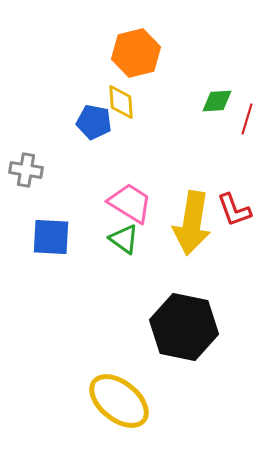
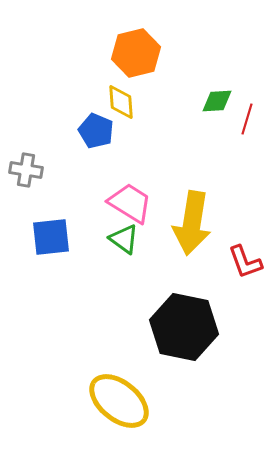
blue pentagon: moved 2 px right, 9 px down; rotated 12 degrees clockwise
red L-shape: moved 11 px right, 52 px down
blue square: rotated 9 degrees counterclockwise
